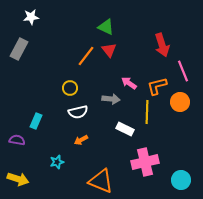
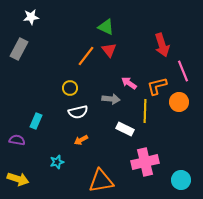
orange circle: moved 1 px left
yellow line: moved 2 px left, 1 px up
orange triangle: rotated 32 degrees counterclockwise
